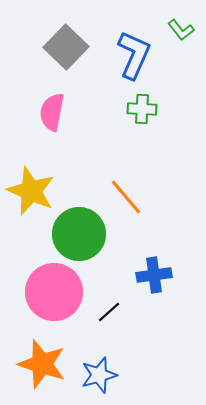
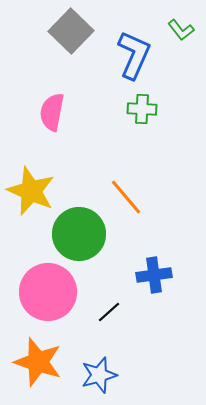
gray square: moved 5 px right, 16 px up
pink circle: moved 6 px left
orange star: moved 4 px left, 2 px up
